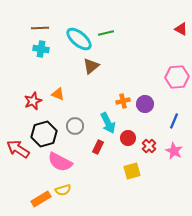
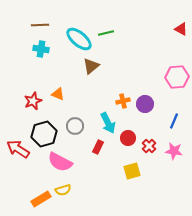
brown line: moved 3 px up
pink star: rotated 18 degrees counterclockwise
